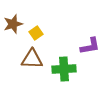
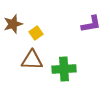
purple L-shape: moved 1 px right, 22 px up
brown triangle: moved 1 px down
